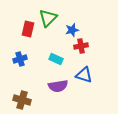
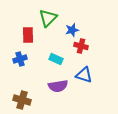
red rectangle: moved 6 px down; rotated 14 degrees counterclockwise
red cross: rotated 24 degrees clockwise
